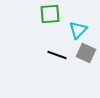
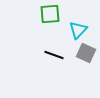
black line: moved 3 px left
